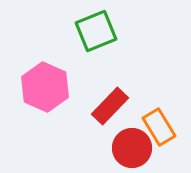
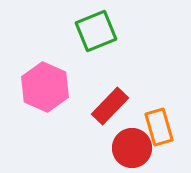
orange rectangle: rotated 15 degrees clockwise
